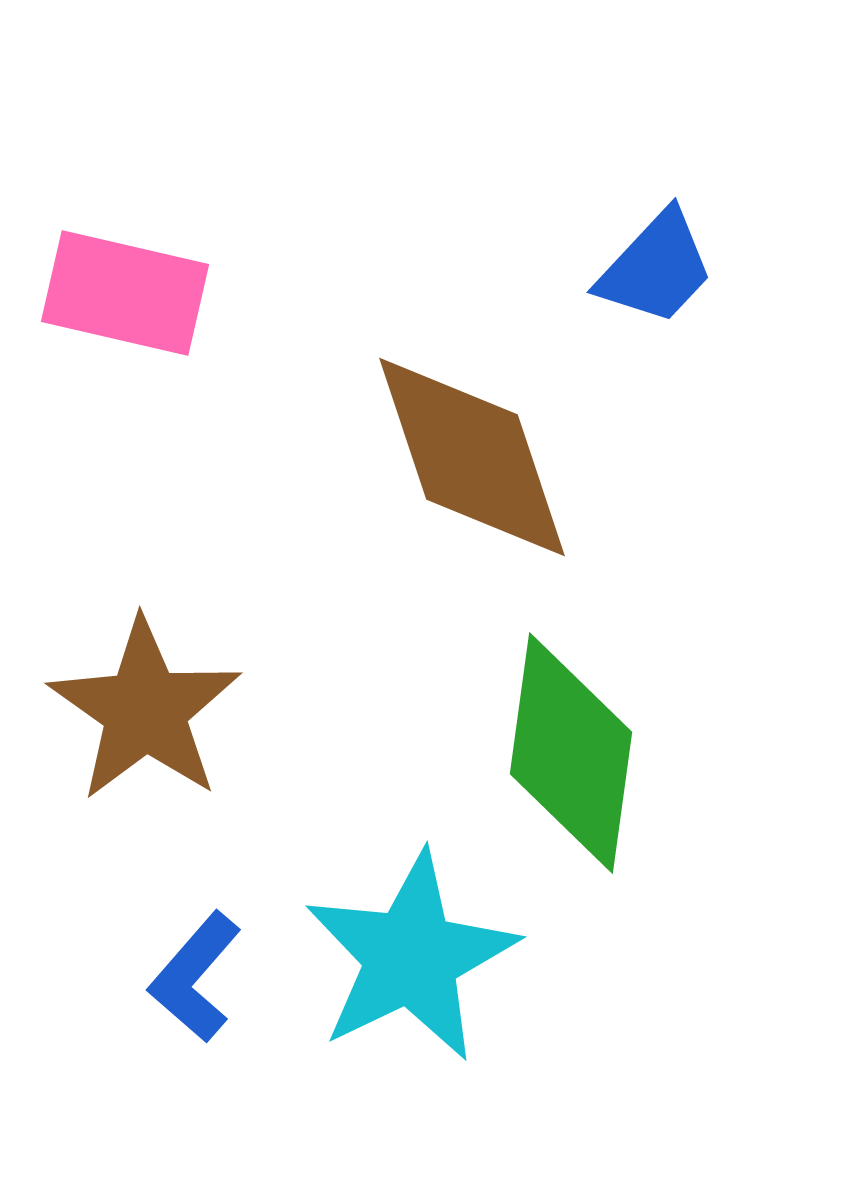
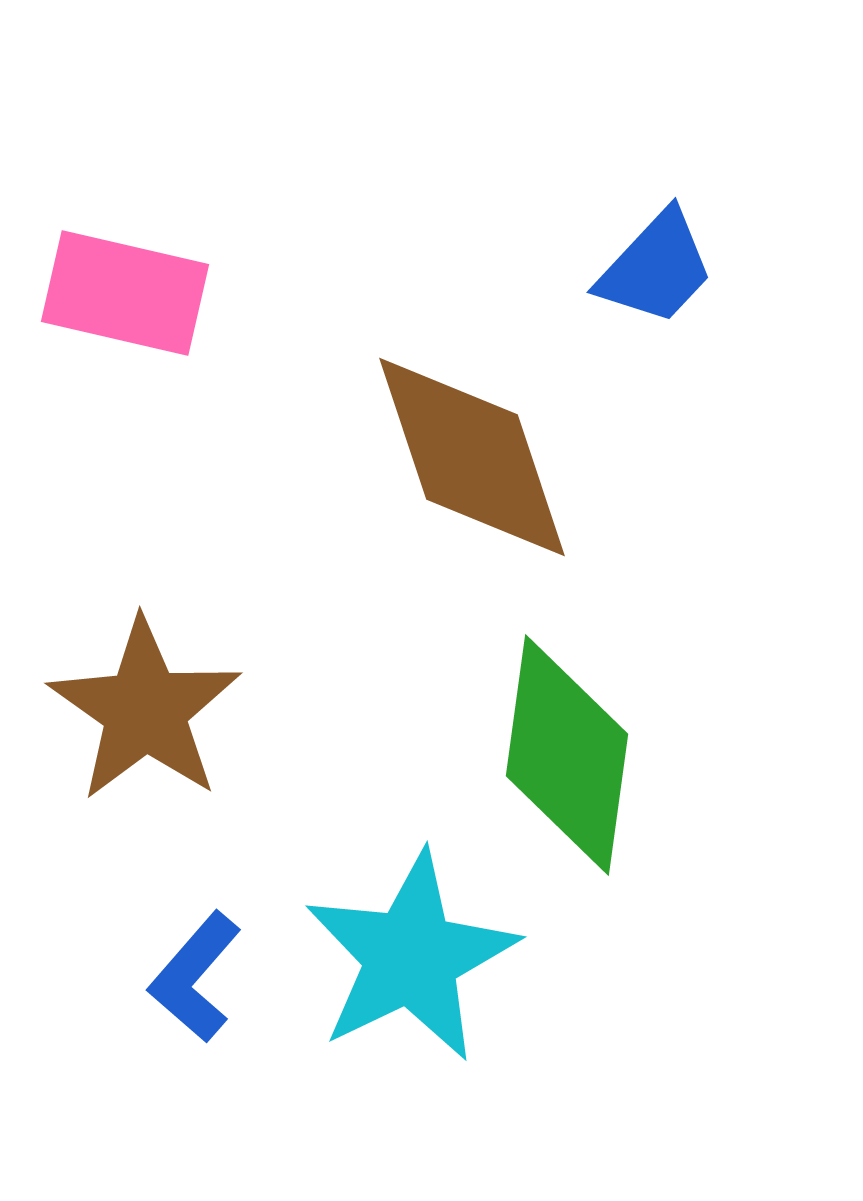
green diamond: moved 4 px left, 2 px down
